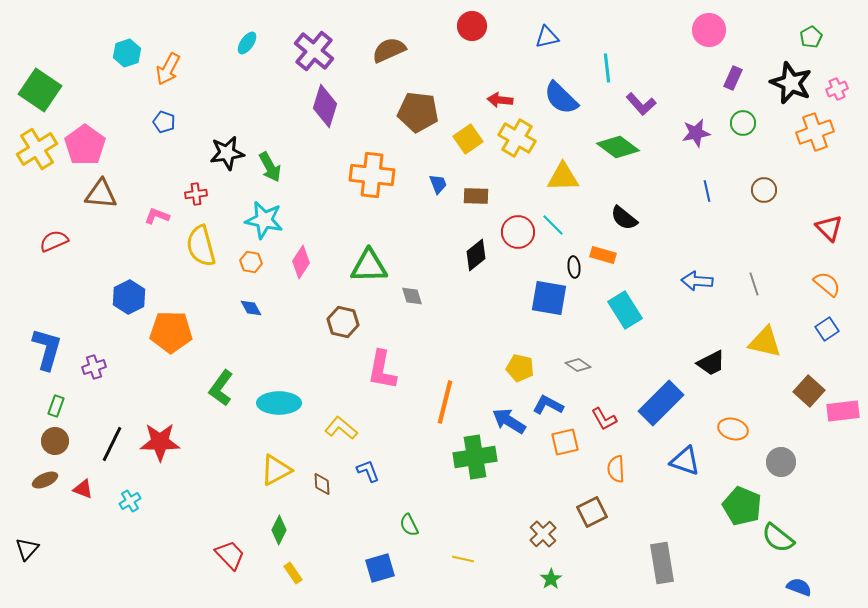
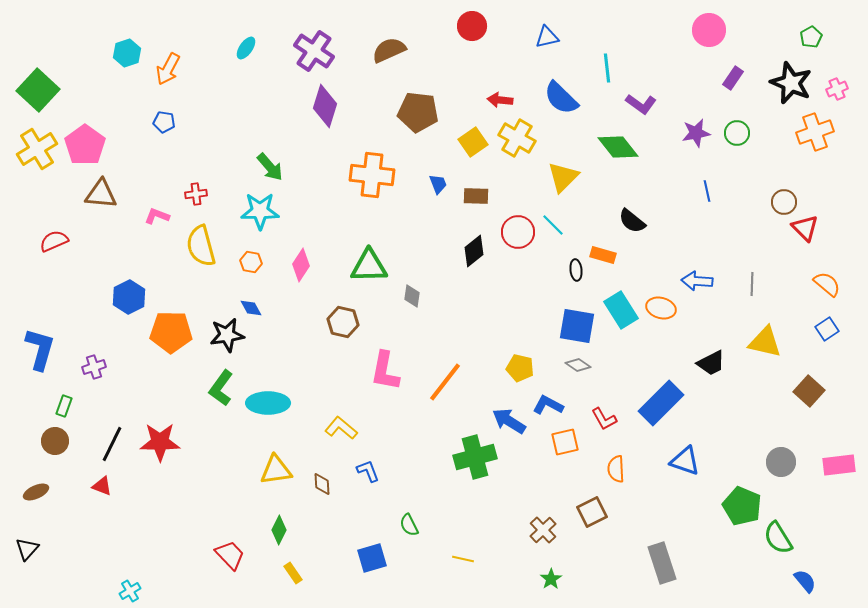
cyan ellipse at (247, 43): moved 1 px left, 5 px down
purple cross at (314, 51): rotated 6 degrees counterclockwise
purple rectangle at (733, 78): rotated 10 degrees clockwise
green square at (40, 90): moved 2 px left; rotated 9 degrees clockwise
purple L-shape at (641, 104): rotated 12 degrees counterclockwise
blue pentagon at (164, 122): rotated 10 degrees counterclockwise
green circle at (743, 123): moved 6 px left, 10 px down
yellow square at (468, 139): moved 5 px right, 3 px down
green diamond at (618, 147): rotated 15 degrees clockwise
black star at (227, 153): moved 182 px down
green arrow at (270, 167): rotated 12 degrees counterclockwise
yellow triangle at (563, 177): rotated 44 degrees counterclockwise
brown circle at (764, 190): moved 20 px right, 12 px down
black semicircle at (624, 218): moved 8 px right, 3 px down
cyan star at (264, 220): moved 4 px left, 9 px up; rotated 12 degrees counterclockwise
red triangle at (829, 228): moved 24 px left
black diamond at (476, 255): moved 2 px left, 4 px up
pink diamond at (301, 262): moved 3 px down
black ellipse at (574, 267): moved 2 px right, 3 px down
gray line at (754, 284): moved 2 px left; rotated 20 degrees clockwise
gray diamond at (412, 296): rotated 25 degrees clockwise
blue square at (549, 298): moved 28 px right, 28 px down
cyan rectangle at (625, 310): moved 4 px left
blue L-shape at (47, 349): moved 7 px left
pink L-shape at (382, 370): moved 3 px right, 1 px down
orange line at (445, 402): moved 20 px up; rotated 24 degrees clockwise
cyan ellipse at (279, 403): moved 11 px left
green rectangle at (56, 406): moved 8 px right
pink rectangle at (843, 411): moved 4 px left, 54 px down
orange ellipse at (733, 429): moved 72 px left, 121 px up
green cross at (475, 457): rotated 6 degrees counterclockwise
yellow triangle at (276, 470): rotated 20 degrees clockwise
brown ellipse at (45, 480): moved 9 px left, 12 px down
red triangle at (83, 489): moved 19 px right, 3 px up
cyan cross at (130, 501): moved 90 px down
brown cross at (543, 534): moved 4 px up
green semicircle at (778, 538): rotated 20 degrees clockwise
gray rectangle at (662, 563): rotated 9 degrees counterclockwise
blue square at (380, 568): moved 8 px left, 10 px up
blue semicircle at (799, 587): moved 6 px right, 6 px up; rotated 30 degrees clockwise
